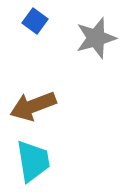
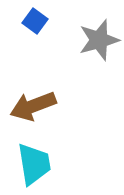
gray star: moved 3 px right, 2 px down
cyan trapezoid: moved 1 px right, 3 px down
